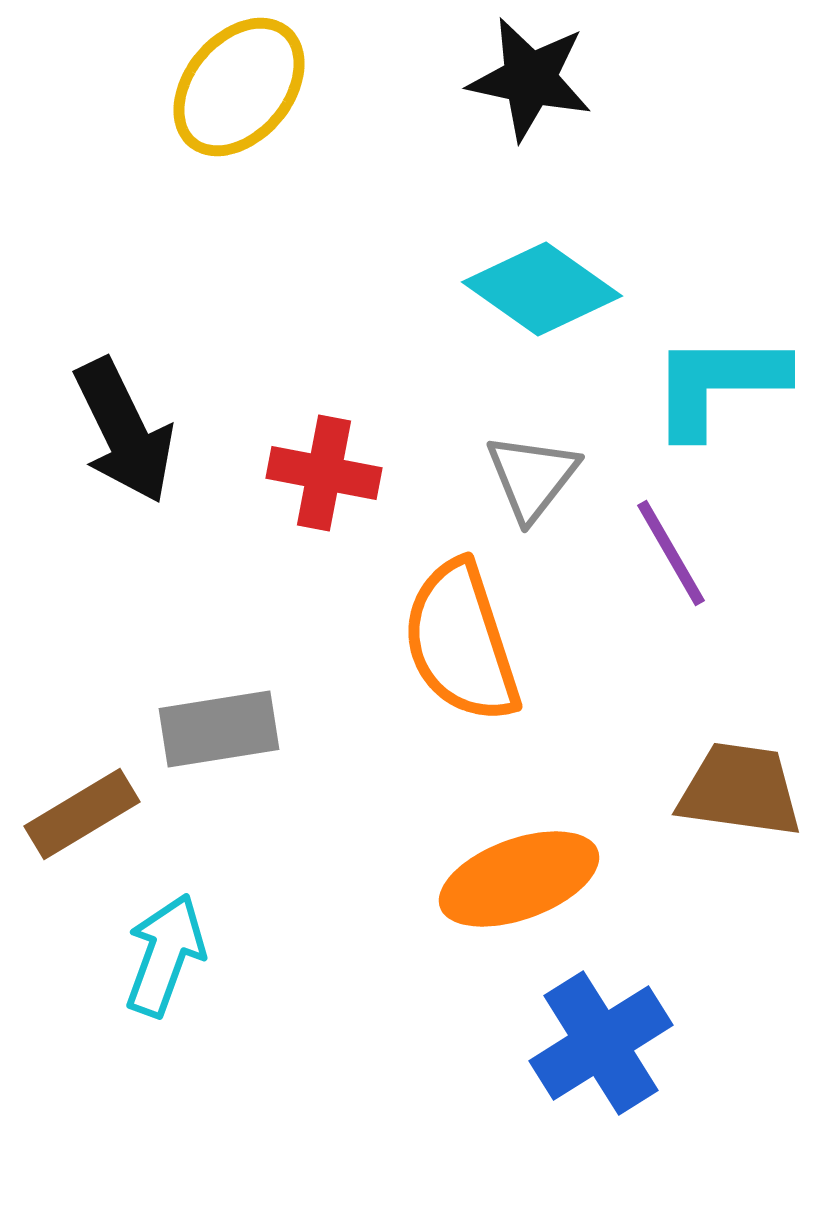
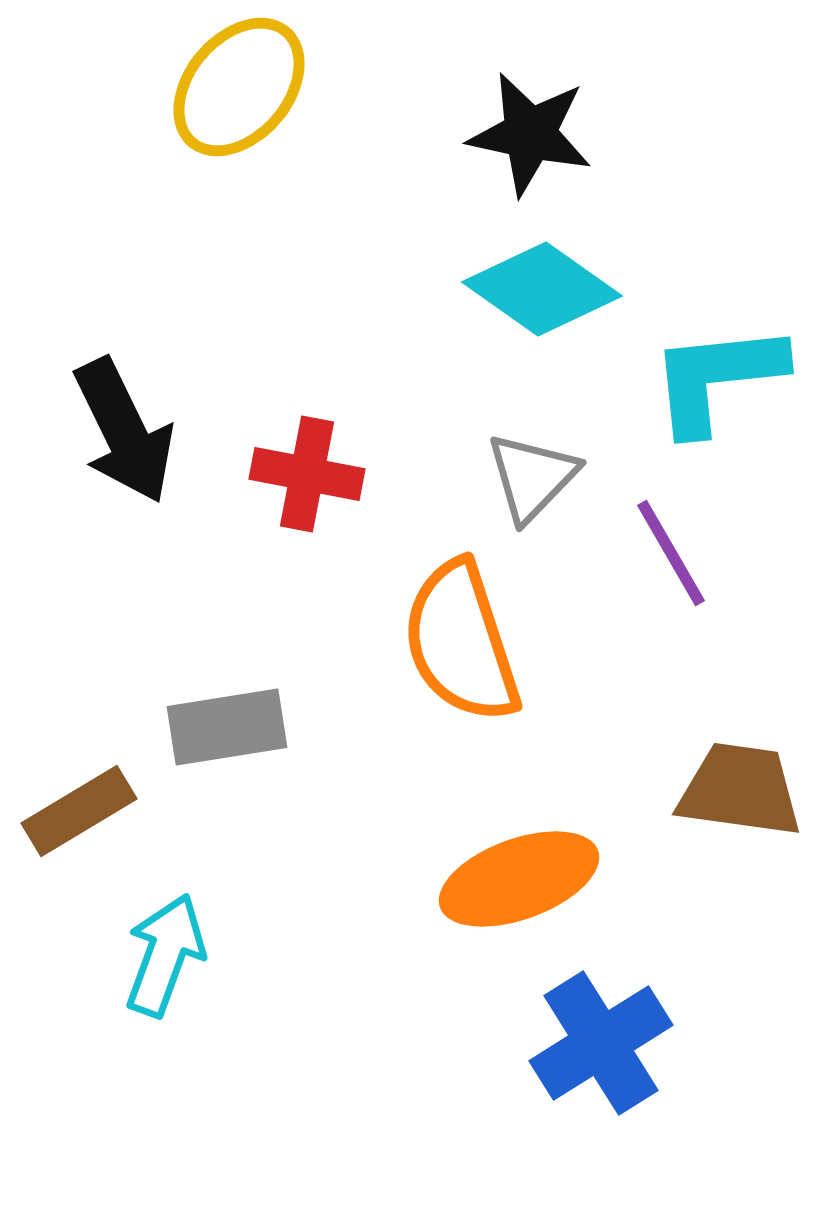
black star: moved 55 px down
cyan L-shape: moved 1 px left, 6 px up; rotated 6 degrees counterclockwise
red cross: moved 17 px left, 1 px down
gray triangle: rotated 6 degrees clockwise
gray rectangle: moved 8 px right, 2 px up
brown rectangle: moved 3 px left, 3 px up
